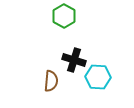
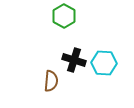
cyan hexagon: moved 6 px right, 14 px up
